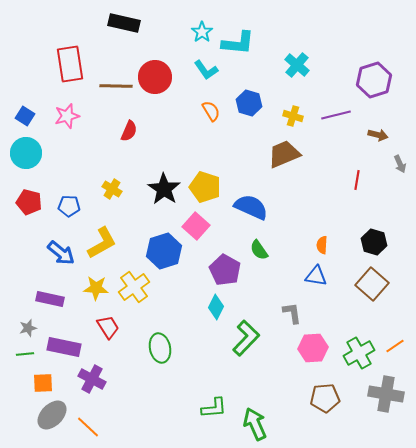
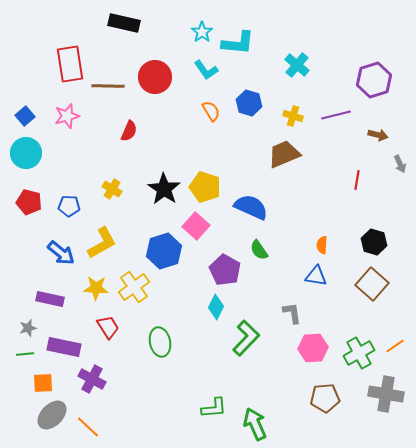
brown line at (116, 86): moved 8 px left
blue square at (25, 116): rotated 18 degrees clockwise
green ellipse at (160, 348): moved 6 px up
